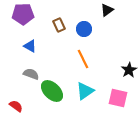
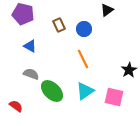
purple pentagon: rotated 15 degrees clockwise
pink square: moved 4 px left, 1 px up
